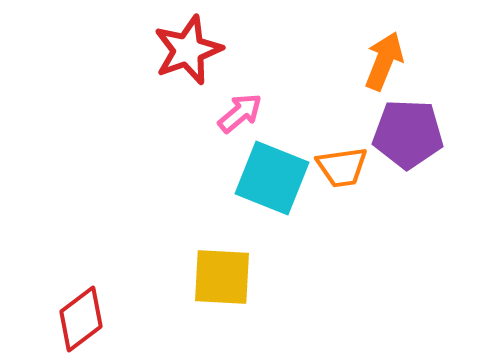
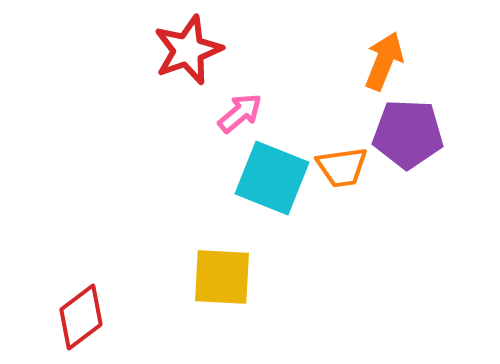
red diamond: moved 2 px up
